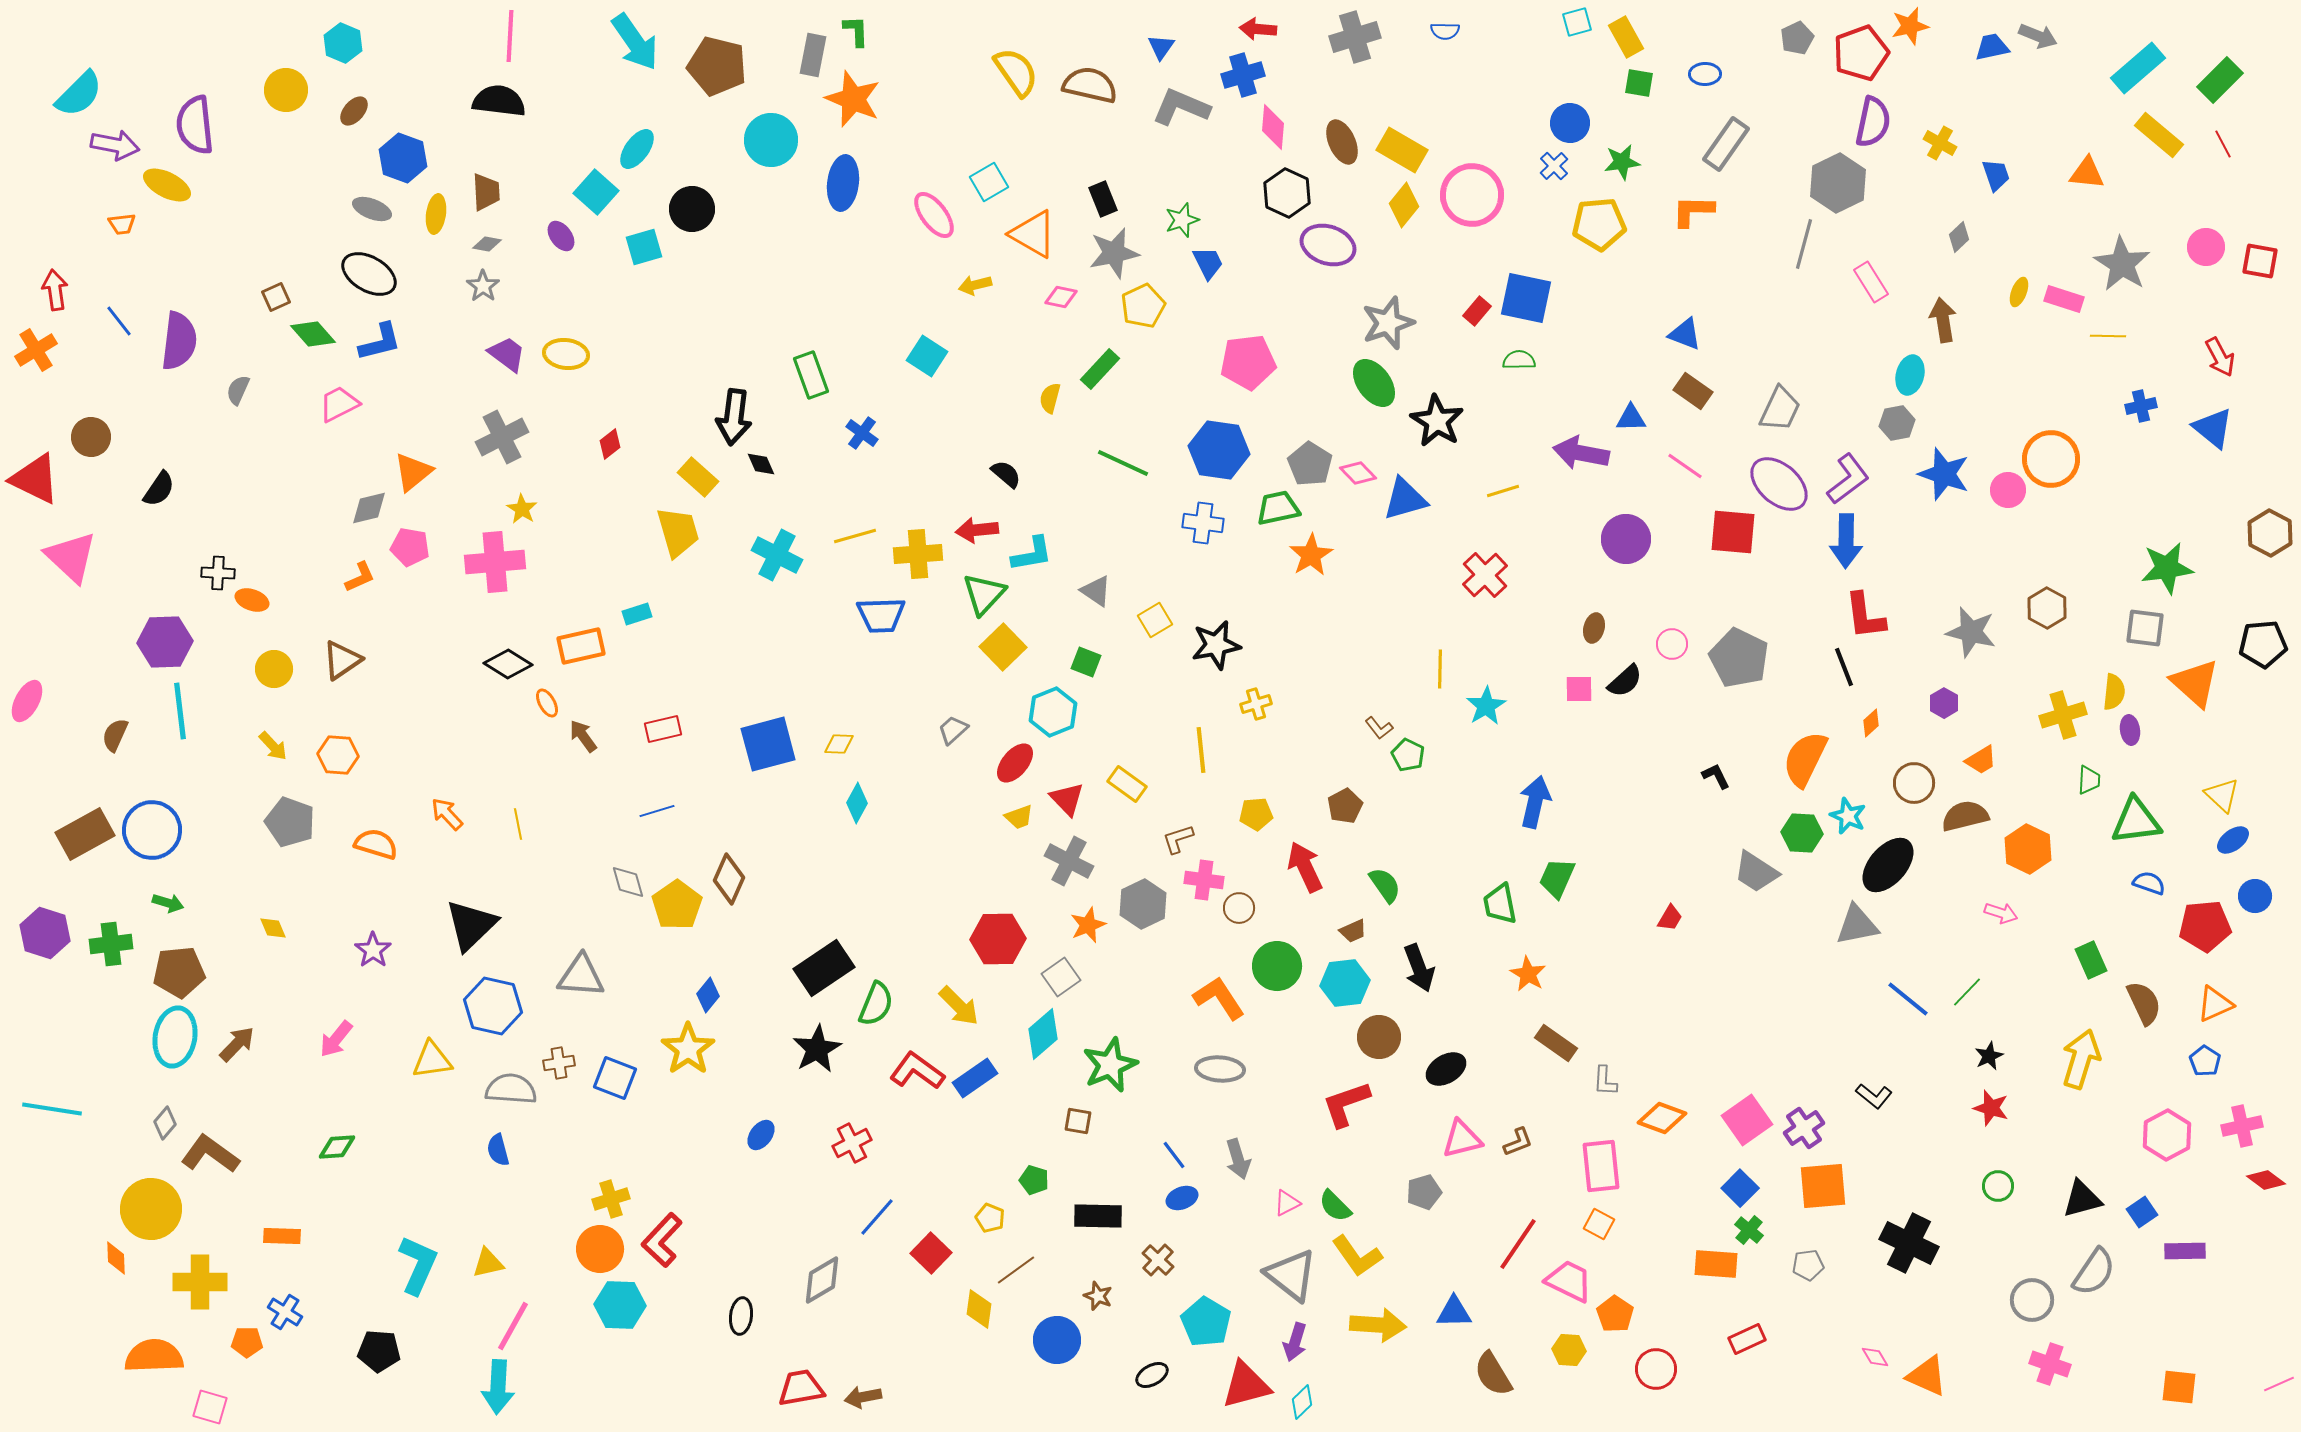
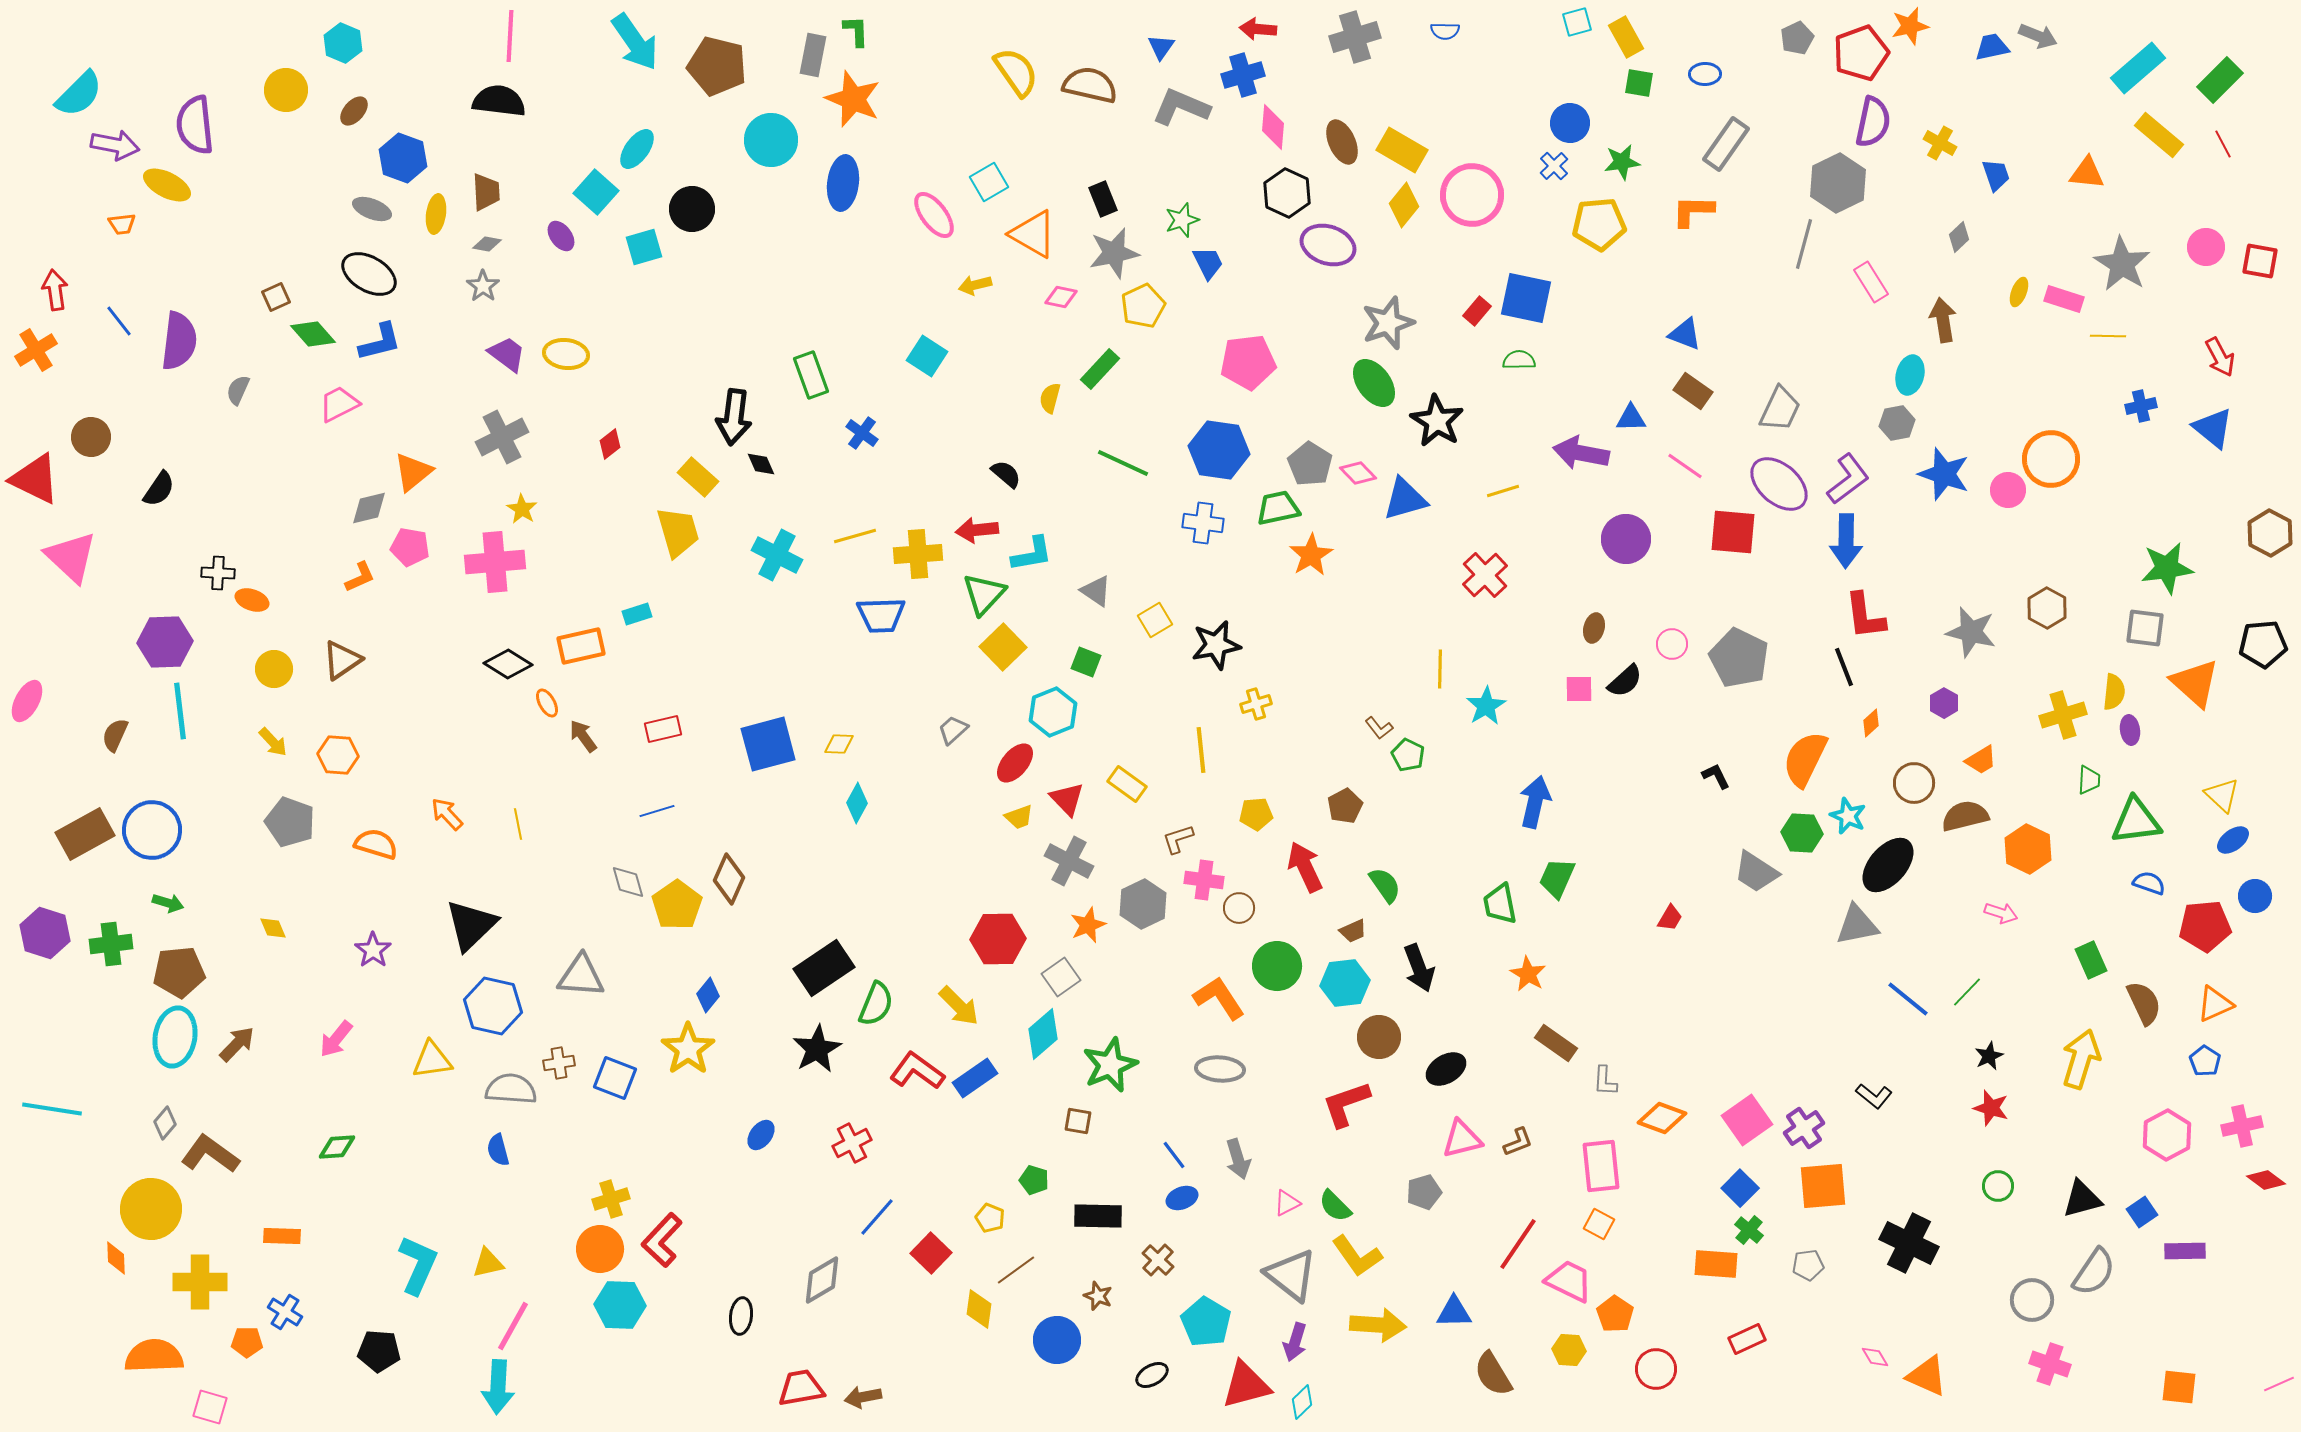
yellow arrow at (273, 746): moved 4 px up
